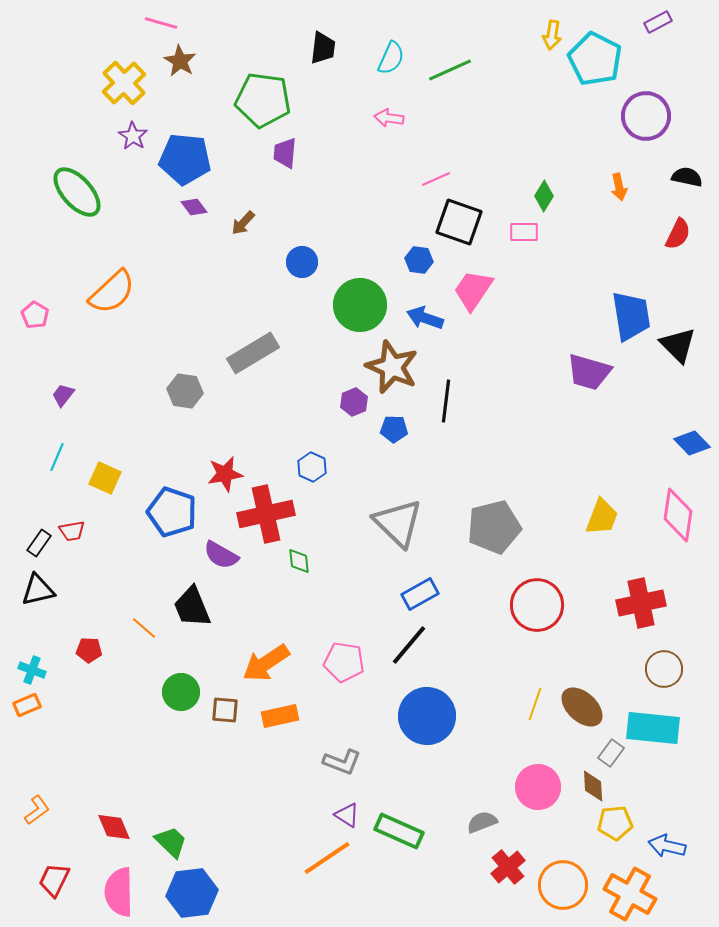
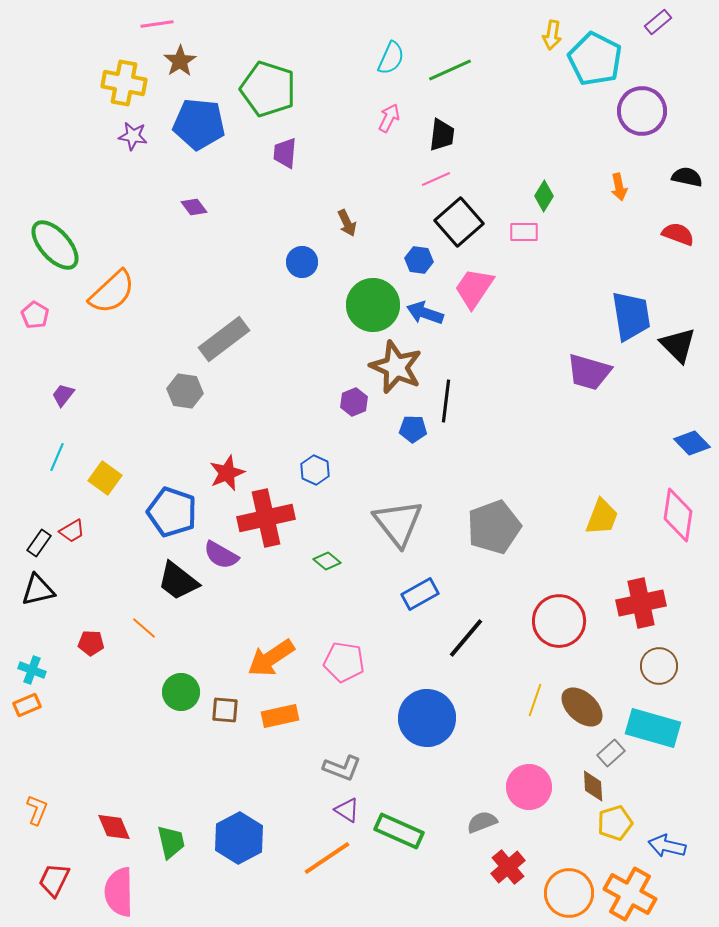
purple rectangle at (658, 22): rotated 12 degrees counterclockwise
pink line at (161, 23): moved 4 px left, 1 px down; rotated 24 degrees counterclockwise
black trapezoid at (323, 48): moved 119 px right, 87 px down
brown star at (180, 61): rotated 8 degrees clockwise
yellow cross at (124, 83): rotated 36 degrees counterclockwise
green pentagon at (263, 100): moved 5 px right, 11 px up; rotated 10 degrees clockwise
purple circle at (646, 116): moved 4 px left, 5 px up
pink arrow at (389, 118): rotated 108 degrees clockwise
purple star at (133, 136): rotated 24 degrees counterclockwise
blue pentagon at (185, 159): moved 14 px right, 35 px up
green ellipse at (77, 192): moved 22 px left, 53 px down
black square at (459, 222): rotated 30 degrees clockwise
brown arrow at (243, 223): moved 104 px right; rotated 68 degrees counterclockwise
red semicircle at (678, 234): rotated 96 degrees counterclockwise
pink trapezoid at (473, 290): moved 1 px right, 2 px up
green circle at (360, 305): moved 13 px right
blue arrow at (425, 318): moved 5 px up
gray rectangle at (253, 353): moved 29 px left, 14 px up; rotated 6 degrees counterclockwise
brown star at (392, 367): moved 4 px right
blue pentagon at (394, 429): moved 19 px right
blue hexagon at (312, 467): moved 3 px right, 3 px down
red star at (225, 474): moved 2 px right, 1 px up; rotated 12 degrees counterclockwise
yellow square at (105, 478): rotated 12 degrees clockwise
red cross at (266, 514): moved 4 px down
gray triangle at (398, 523): rotated 8 degrees clockwise
gray pentagon at (494, 527): rotated 6 degrees counterclockwise
red trapezoid at (72, 531): rotated 20 degrees counterclockwise
green diamond at (299, 561): moved 28 px right; rotated 44 degrees counterclockwise
red circle at (537, 605): moved 22 px right, 16 px down
black trapezoid at (192, 607): moved 14 px left, 26 px up; rotated 30 degrees counterclockwise
black line at (409, 645): moved 57 px right, 7 px up
red pentagon at (89, 650): moved 2 px right, 7 px up
orange arrow at (266, 663): moved 5 px right, 5 px up
brown circle at (664, 669): moved 5 px left, 3 px up
yellow line at (535, 704): moved 4 px up
blue circle at (427, 716): moved 2 px down
cyan rectangle at (653, 728): rotated 10 degrees clockwise
gray rectangle at (611, 753): rotated 12 degrees clockwise
gray L-shape at (342, 762): moved 6 px down
pink circle at (538, 787): moved 9 px left
orange L-shape at (37, 810): rotated 32 degrees counterclockwise
purple triangle at (347, 815): moved 5 px up
yellow pentagon at (615, 823): rotated 12 degrees counterclockwise
green trapezoid at (171, 842): rotated 33 degrees clockwise
orange circle at (563, 885): moved 6 px right, 8 px down
blue hexagon at (192, 893): moved 47 px right, 55 px up; rotated 21 degrees counterclockwise
